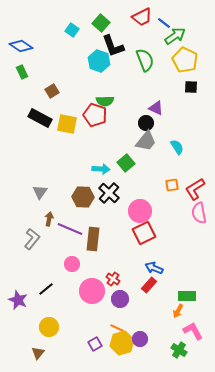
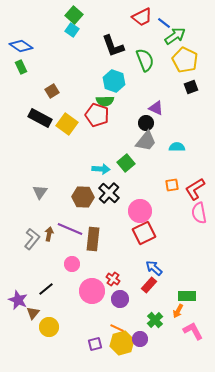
green square at (101, 23): moved 27 px left, 8 px up
cyan hexagon at (99, 61): moved 15 px right, 20 px down
green rectangle at (22, 72): moved 1 px left, 5 px up
black square at (191, 87): rotated 24 degrees counterclockwise
red pentagon at (95, 115): moved 2 px right
yellow square at (67, 124): rotated 25 degrees clockwise
cyan semicircle at (177, 147): rotated 56 degrees counterclockwise
brown arrow at (49, 219): moved 15 px down
blue arrow at (154, 268): rotated 18 degrees clockwise
purple square at (95, 344): rotated 16 degrees clockwise
green cross at (179, 350): moved 24 px left, 30 px up; rotated 14 degrees clockwise
brown triangle at (38, 353): moved 5 px left, 40 px up
